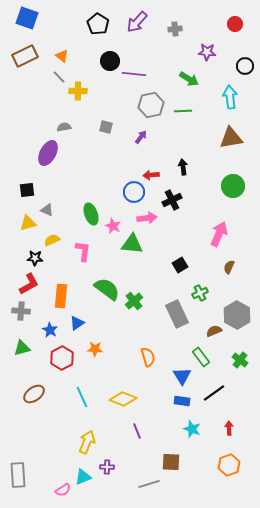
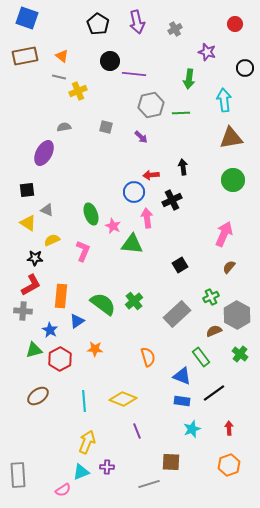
purple arrow at (137, 22): rotated 55 degrees counterclockwise
gray cross at (175, 29): rotated 24 degrees counterclockwise
purple star at (207, 52): rotated 12 degrees clockwise
brown rectangle at (25, 56): rotated 15 degrees clockwise
black circle at (245, 66): moved 2 px down
gray line at (59, 77): rotated 32 degrees counterclockwise
green arrow at (189, 79): rotated 66 degrees clockwise
yellow cross at (78, 91): rotated 24 degrees counterclockwise
cyan arrow at (230, 97): moved 6 px left, 3 px down
green line at (183, 111): moved 2 px left, 2 px down
purple arrow at (141, 137): rotated 96 degrees clockwise
purple ellipse at (48, 153): moved 4 px left
green circle at (233, 186): moved 6 px up
pink arrow at (147, 218): rotated 90 degrees counterclockwise
yellow triangle at (28, 223): rotated 48 degrees clockwise
pink arrow at (219, 234): moved 5 px right
pink L-shape at (83, 251): rotated 15 degrees clockwise
brown semicircle at (229, 267): rotated 16 degrees clockwise
red L-shape at (29, 284): moved 2 px right, 1 px down
green semicircle at (107, 289): moved 4 px left, 15 px down
green cross at (200, 293): moved 11 px right, 4 px down
gray cross at (21, 311): moved 2 px right
gray rectangle at (177, 314): rotated 72 degrees clockwise
blue triangle at (77, 323): moved 2 px up
green triangle at (22, 348): moved 12 px right, 2 px down
red hexagon at (62, 358): moved 2 px left, 1 px down
green cross at (240, 360): moved 6 px up
blue triangle at (182, 376): rotated 36 degrees counterclockwise
brown ellipse at (34, 394): moved 4 px right, 2 px down
cyan line at (82, 397): moved 2 px right, 4 px down; rotated 20 degrees clockwise
cyan star at (192, 429): rotated 30 degrees clockwise
cyan triangle at (83, 477): moved 2 px left, 5 px up
